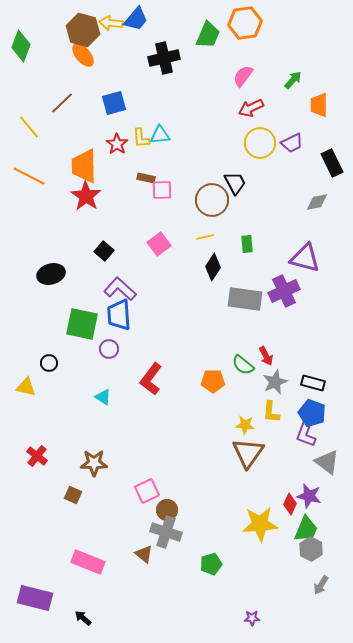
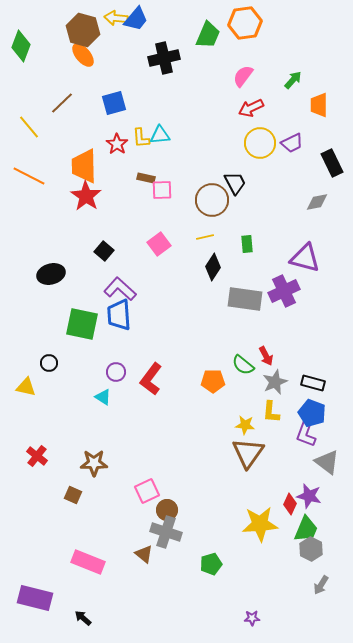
yellow arrow at (111, 23): moved 5 px right, 5 px up
purple circle at (109, 349): moved 7 px right, 23 px down
